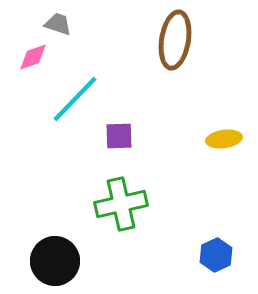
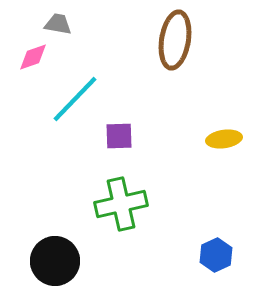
gray trapezoid: rotated 8 degrees counterclockwise
